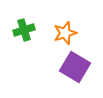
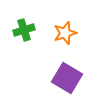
purple square: moved 8 px left, 11 px down
